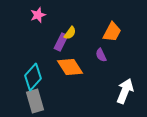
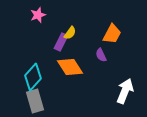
orange trapezoid: moved 2 px down
